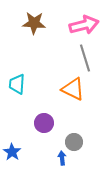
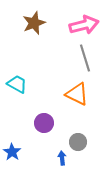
brown star: rotated 25 degrees counterclockwise
cyan trapezoid: rotated 115 degrees clockwise
orange triangle: moved 4 px right, 5 px down
gray circle: moved 4 px right
